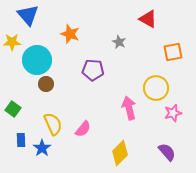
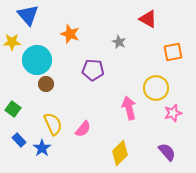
blue rectangle: moved 2 px left; rotated 40 degrees counterclockwise
